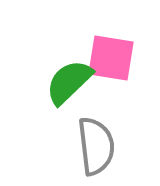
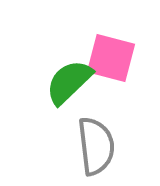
pink square: rotated 6 degrees clockwise
